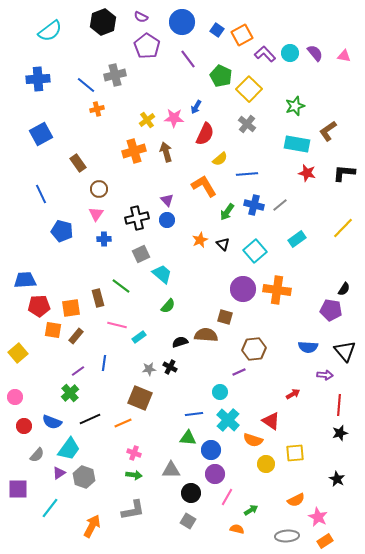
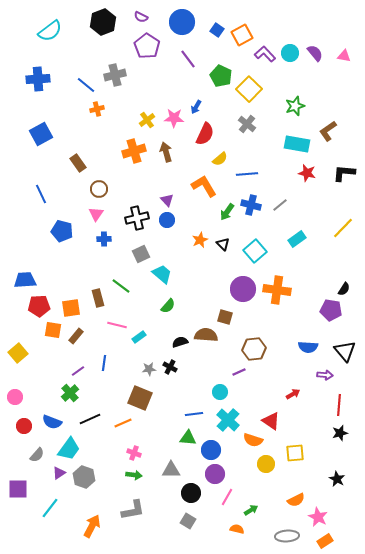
blue cross at (254, 205): moved 3 px left
